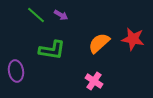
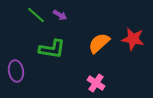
purple arrow: moved 1 px left
green L-shape: moved 1 px up
pink cross: moved 2 px right, 2 px down
